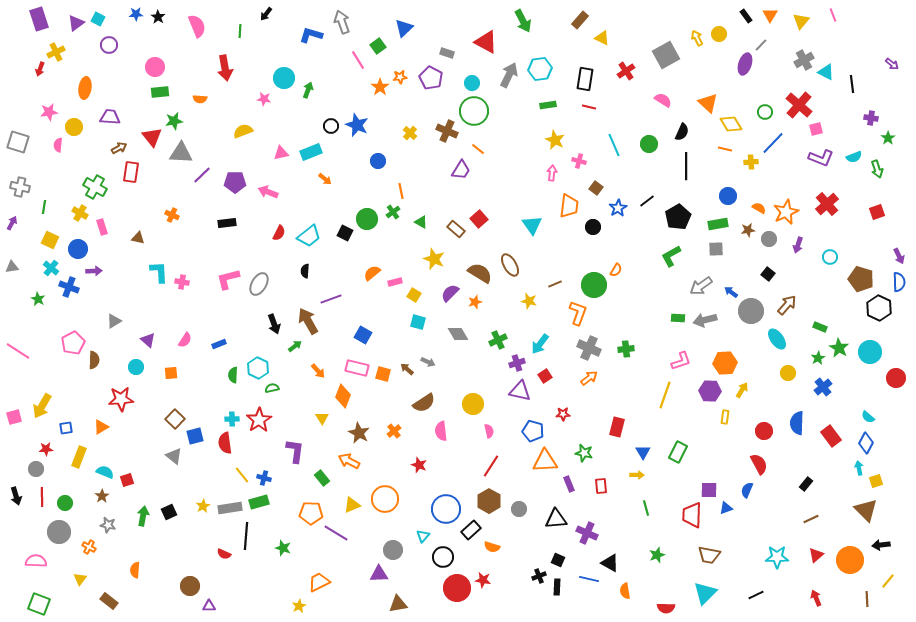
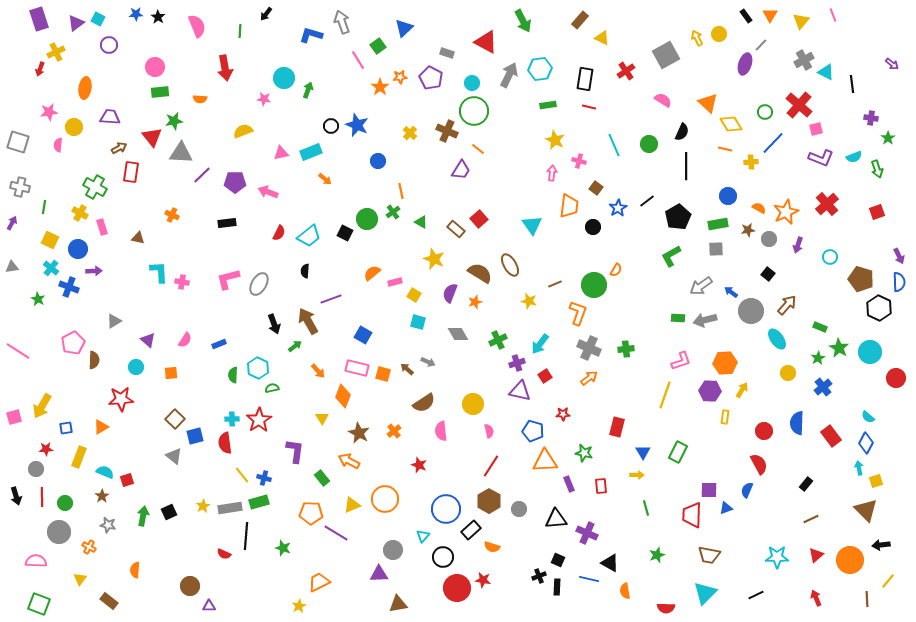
purple semicircle at (450, 293): rotated 24 degrees counterclockwise
